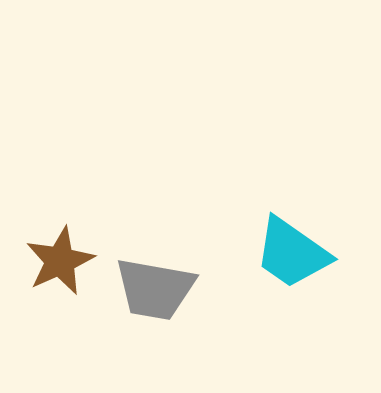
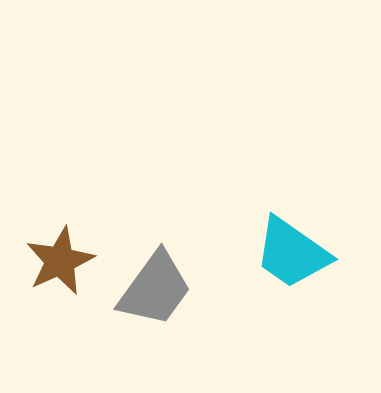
gray trapezoid: rotated 64 degrees counterclockwise
